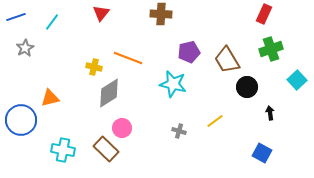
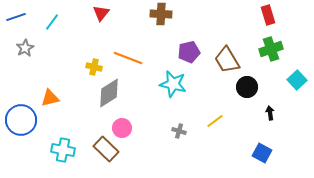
red rectangle: moved 4 px right, 1 px down; rotated 42 degrees counterclockwise
